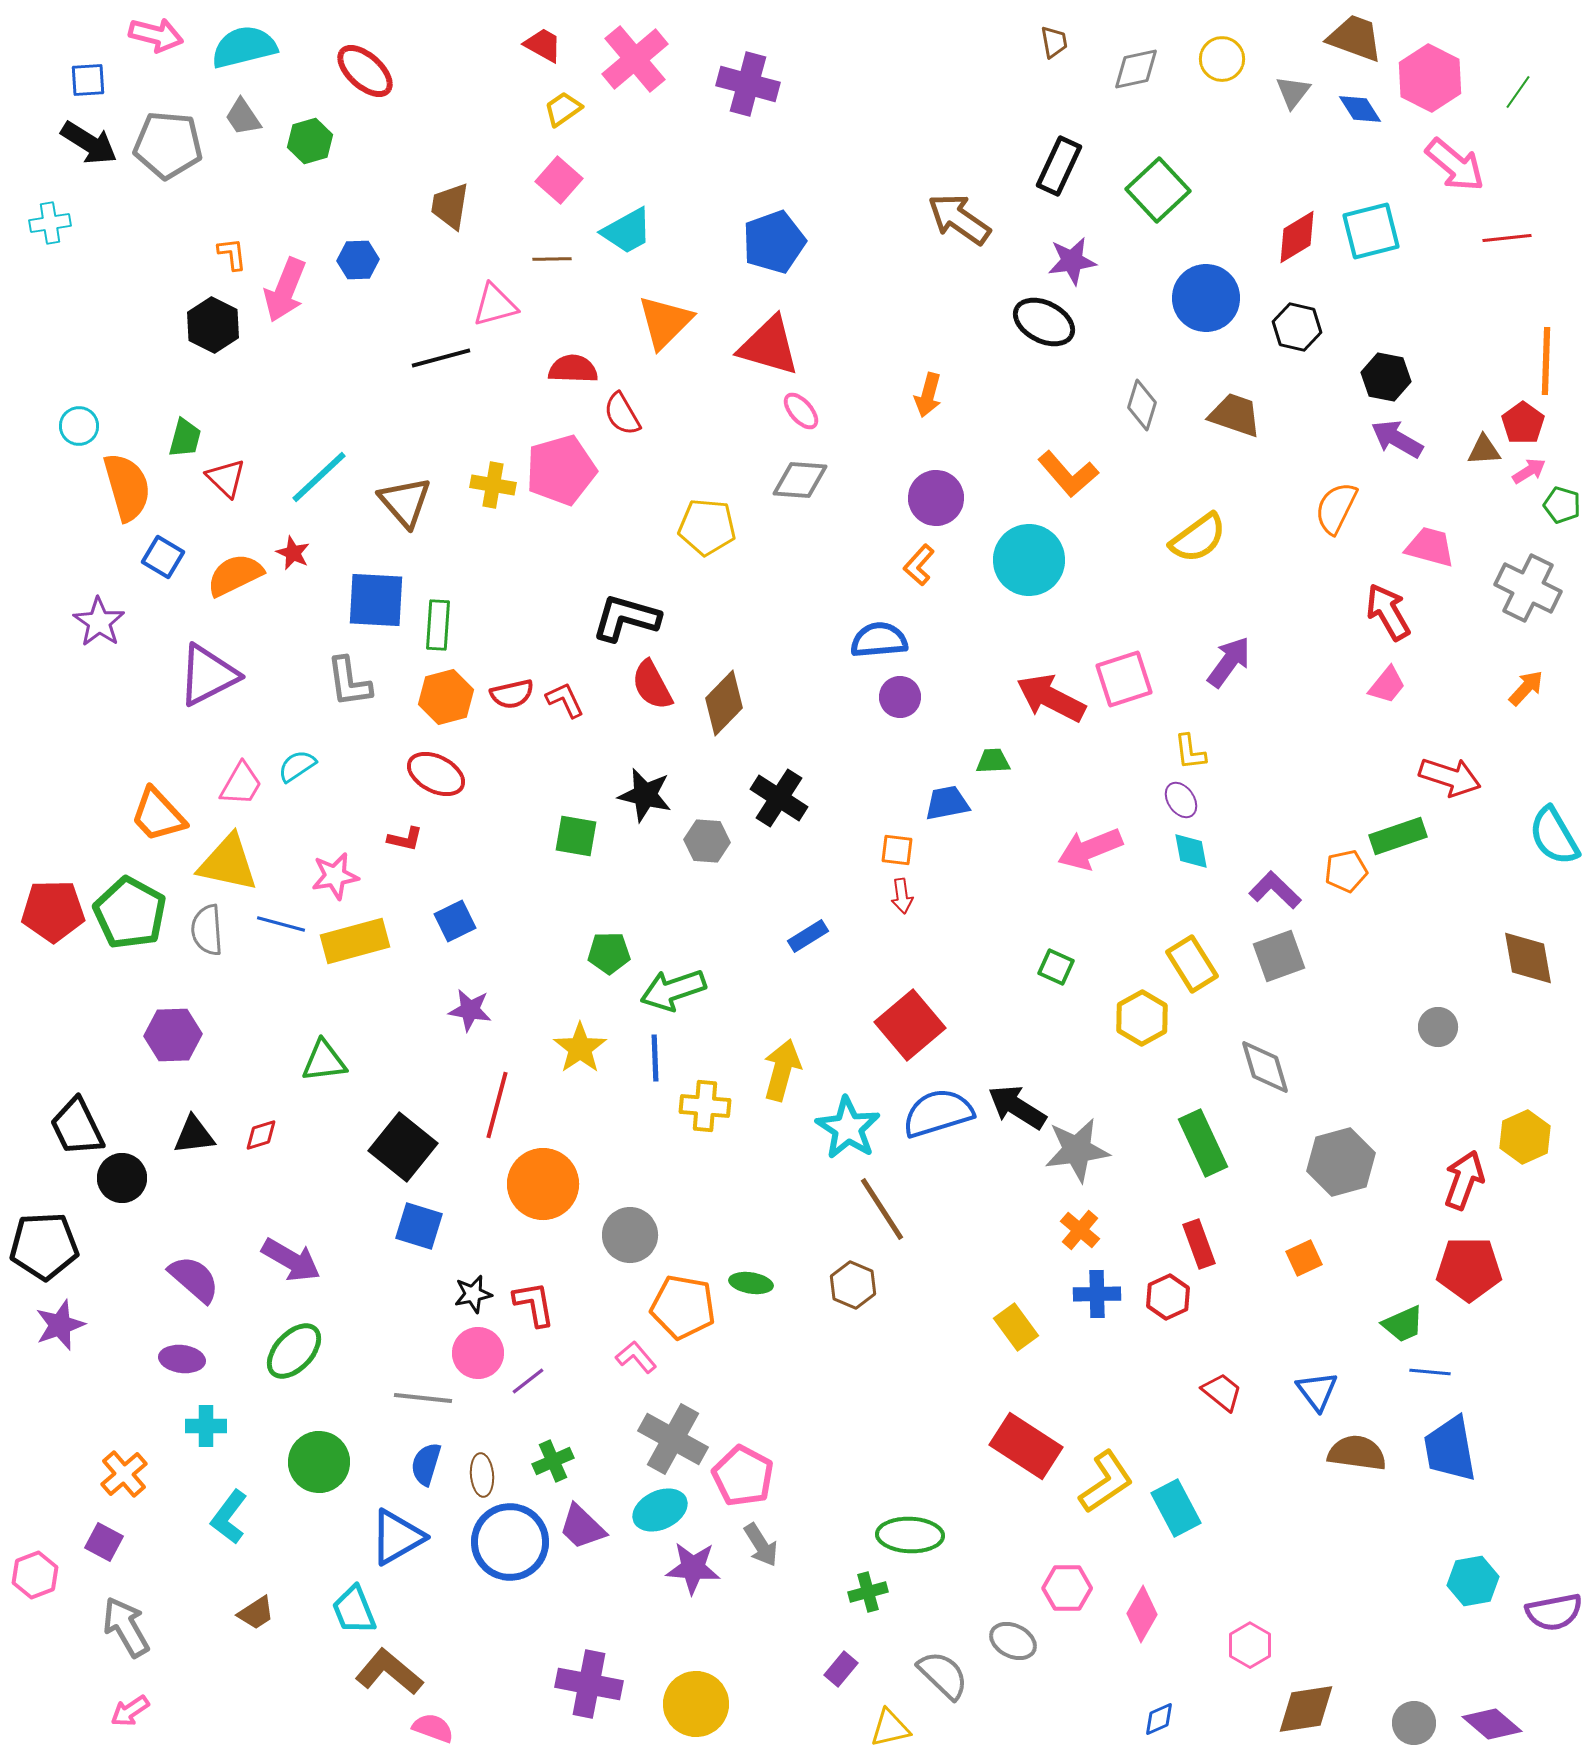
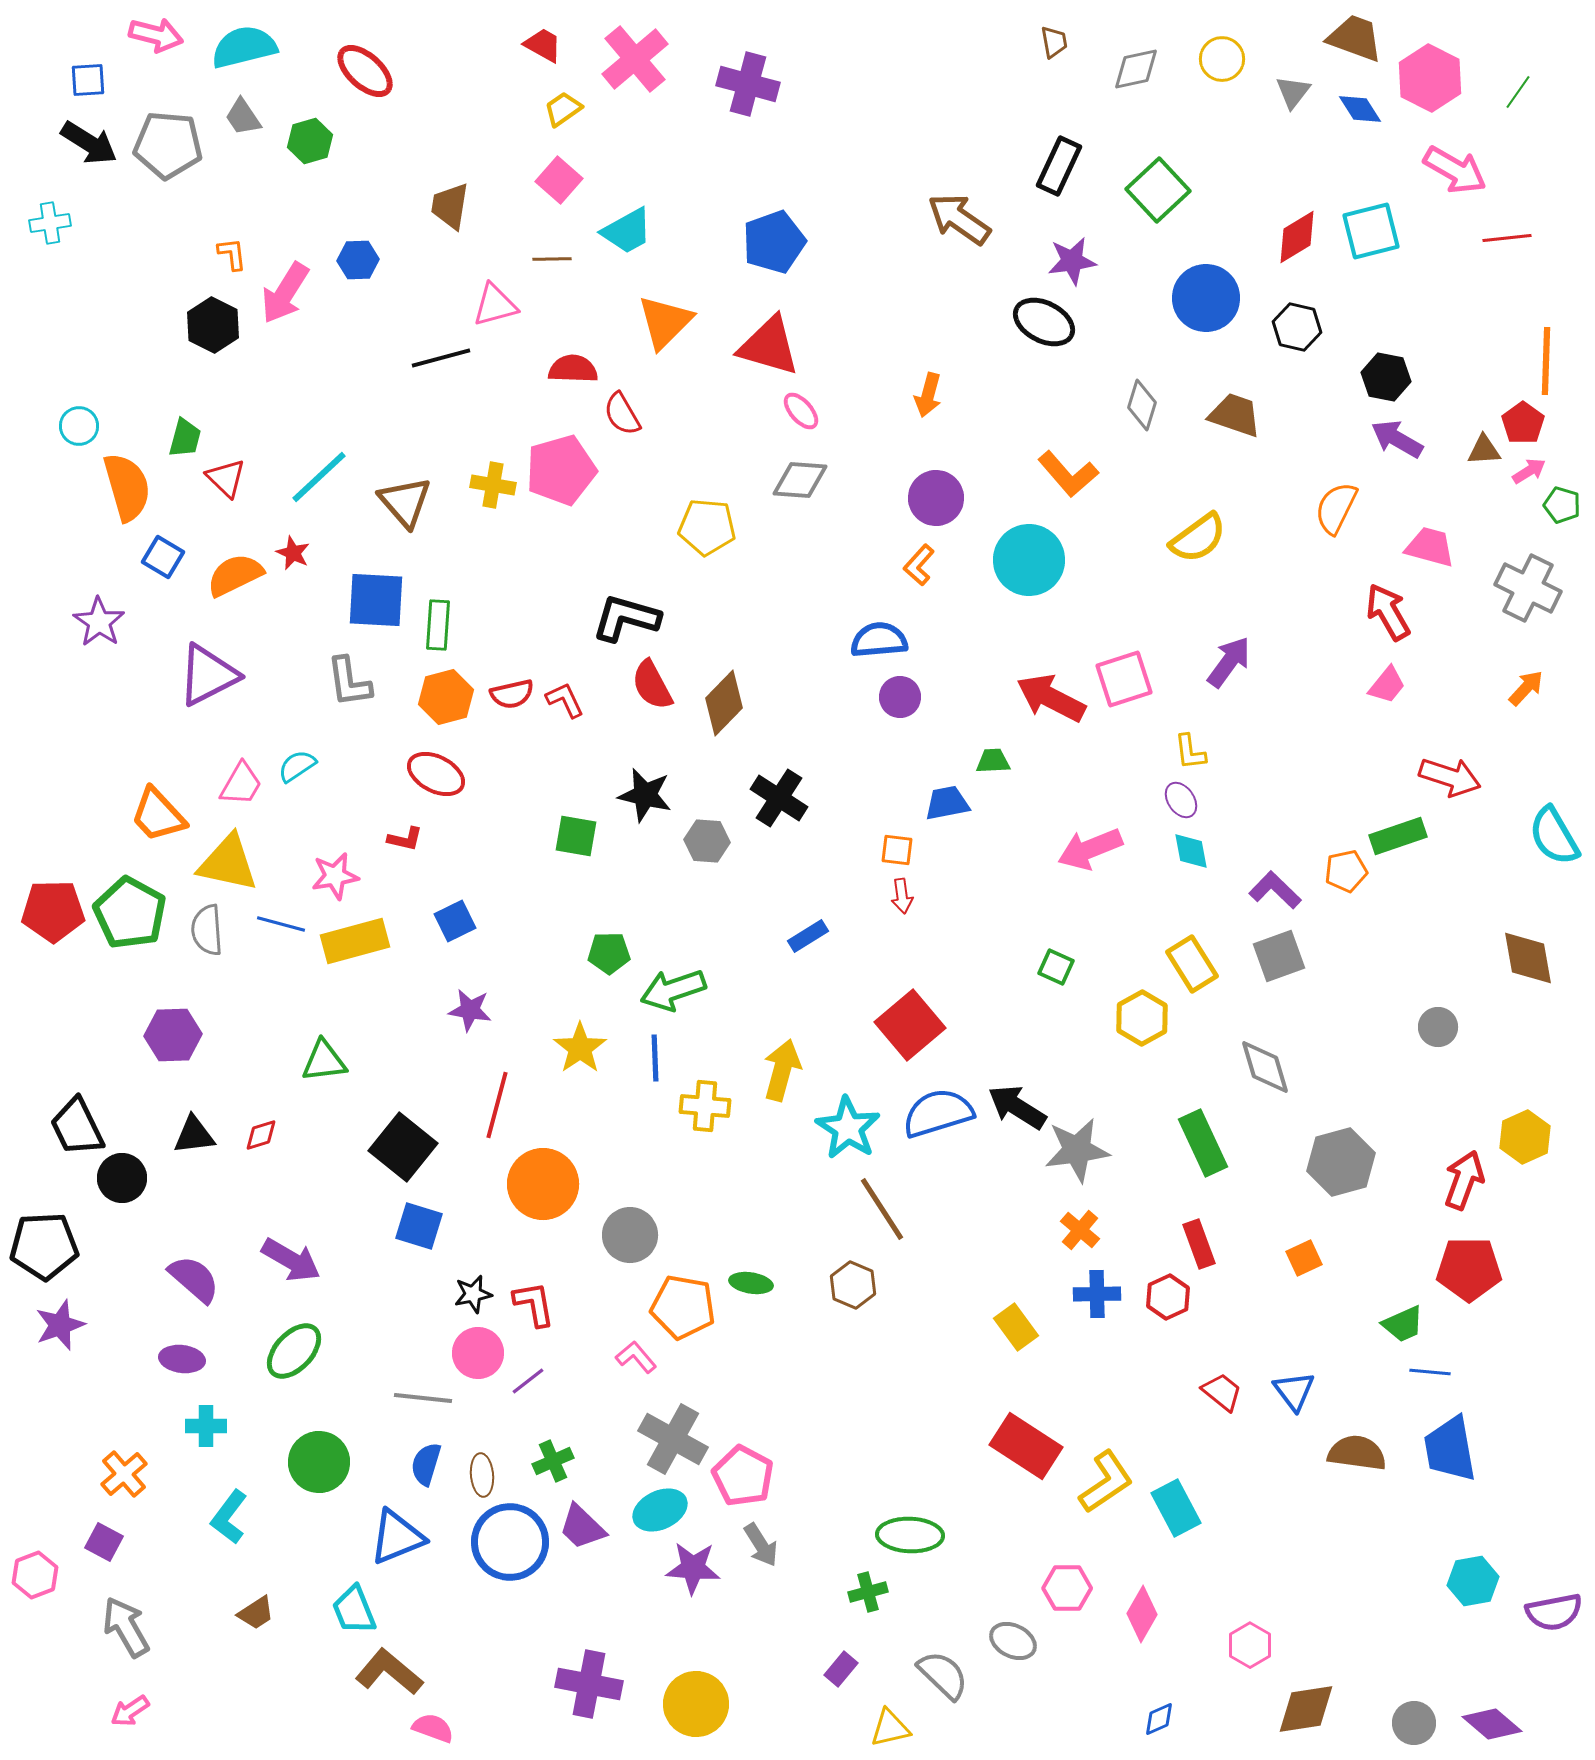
pink arrow at (1455, 165): moved 5 px down; rotated 10 degrees counterclockwise
pink arrow at (285, 290): moved 3 px down; rotated 10 degrees clockwise
blue triangle at (1317, 1391): moved 23 px left
blue triangle at (397, 1537): rotated 8 degrees clockwise
